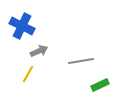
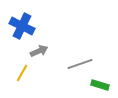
gray line: moved 1 px left, 3 px down; rotated 10 degrees counterclockwise
yellow line: moved 6 px left, 1 px up
green rectangle: rotated 42 degrees clockwise
